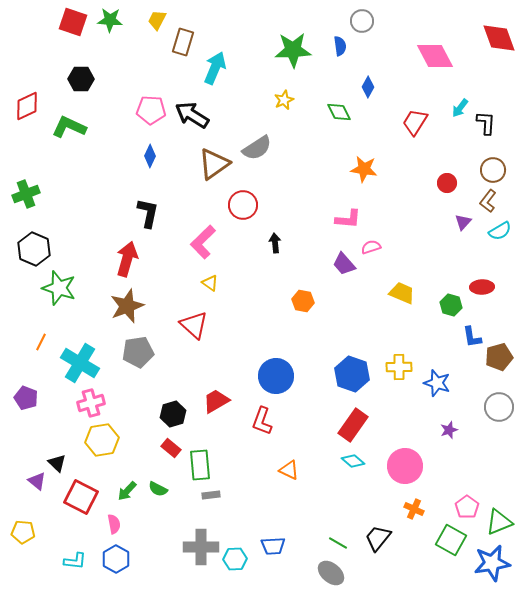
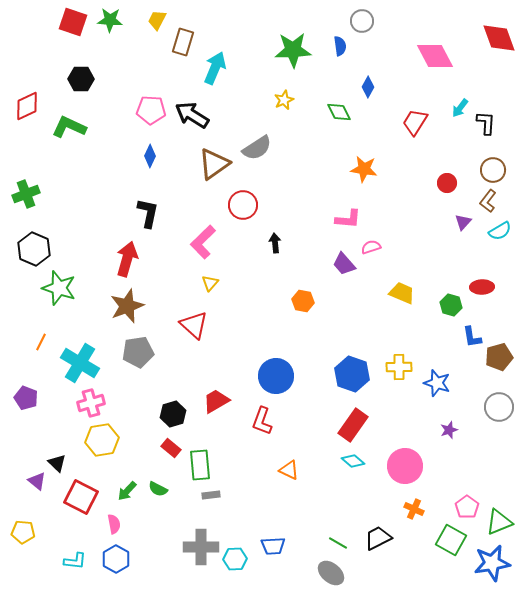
yellow triangle at (210, 283): rotated 36 degrees clockwise
black trapezoid at (378, 538): rotated 24 degrees clockwise
